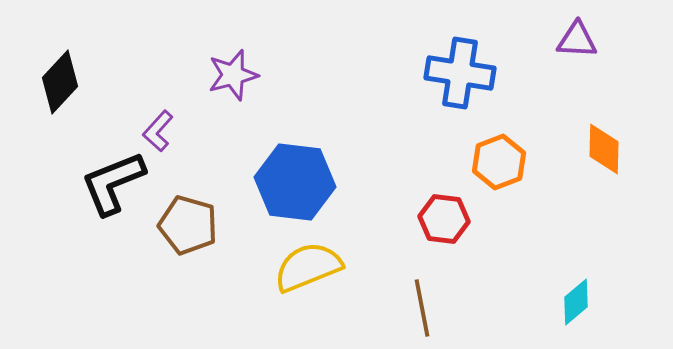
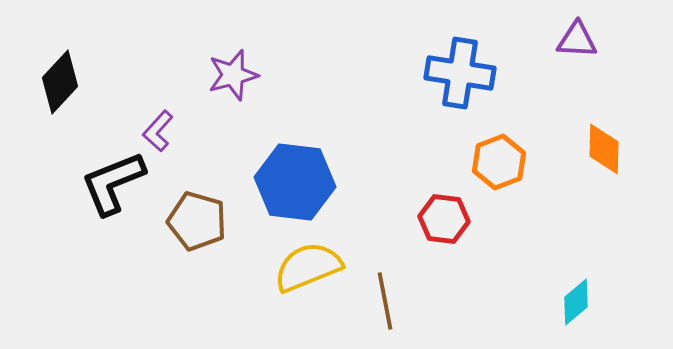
brown pentagon: moved 9 px right, 4 px up
brown line: moved 37 px left, 7 px up
